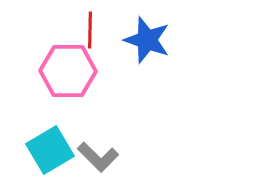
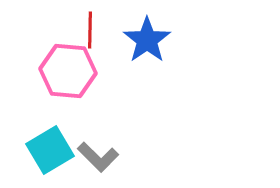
blue star: rotated 18 degrees clockwise
pink hexagon: rotated 4 degrees clockwise
